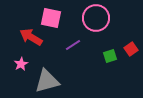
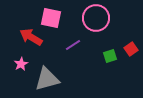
gray triangle: moved 2 px up
